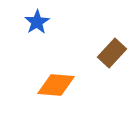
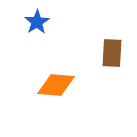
brown rectangle: rotated 40 degrees counterclockwise
